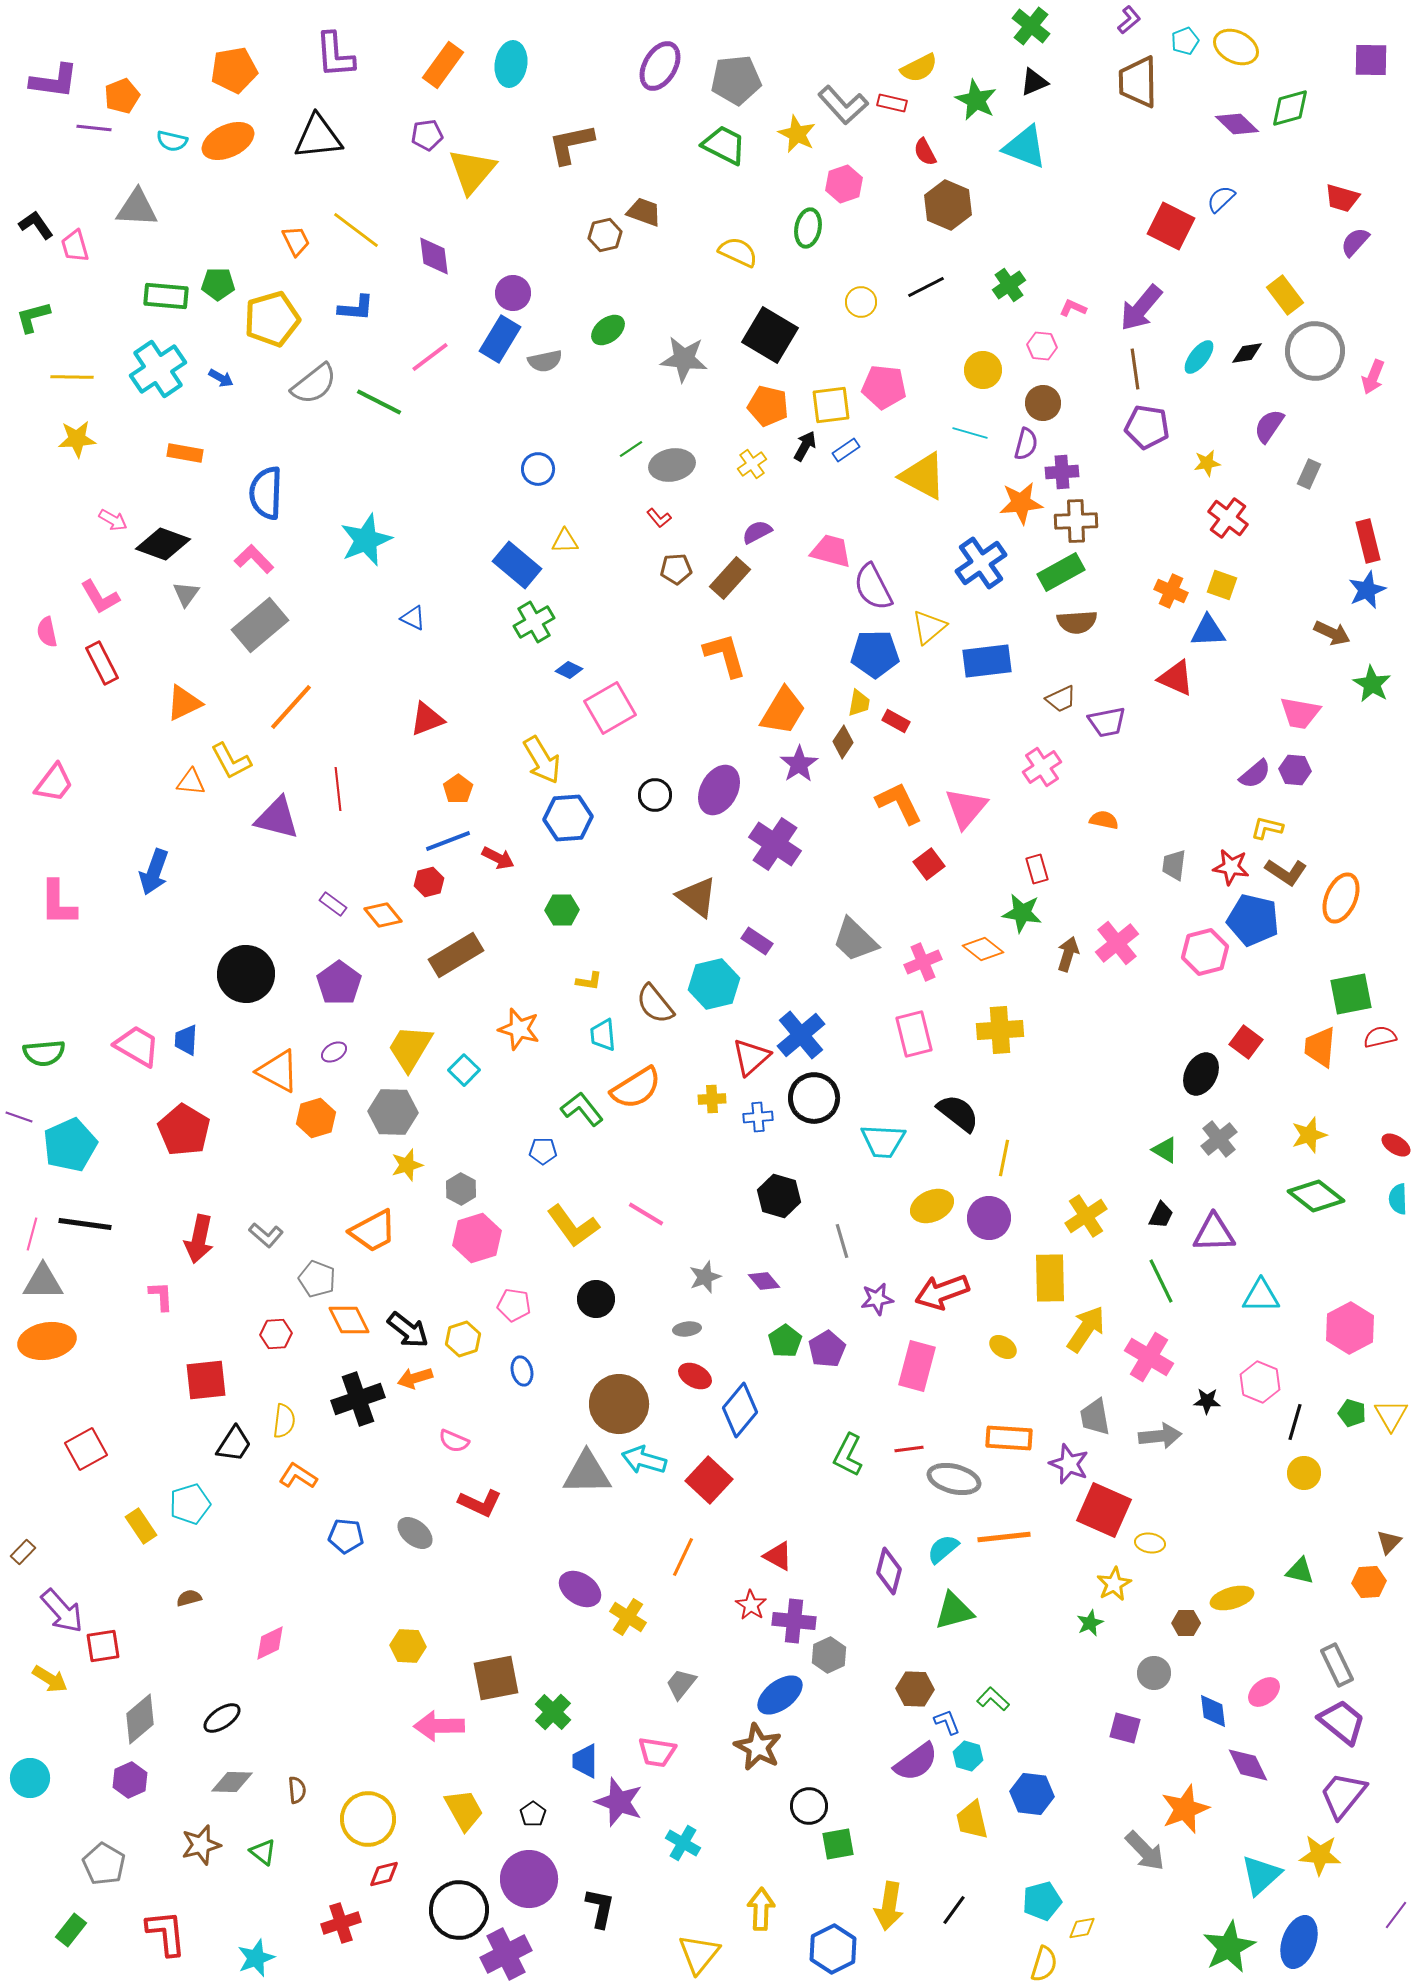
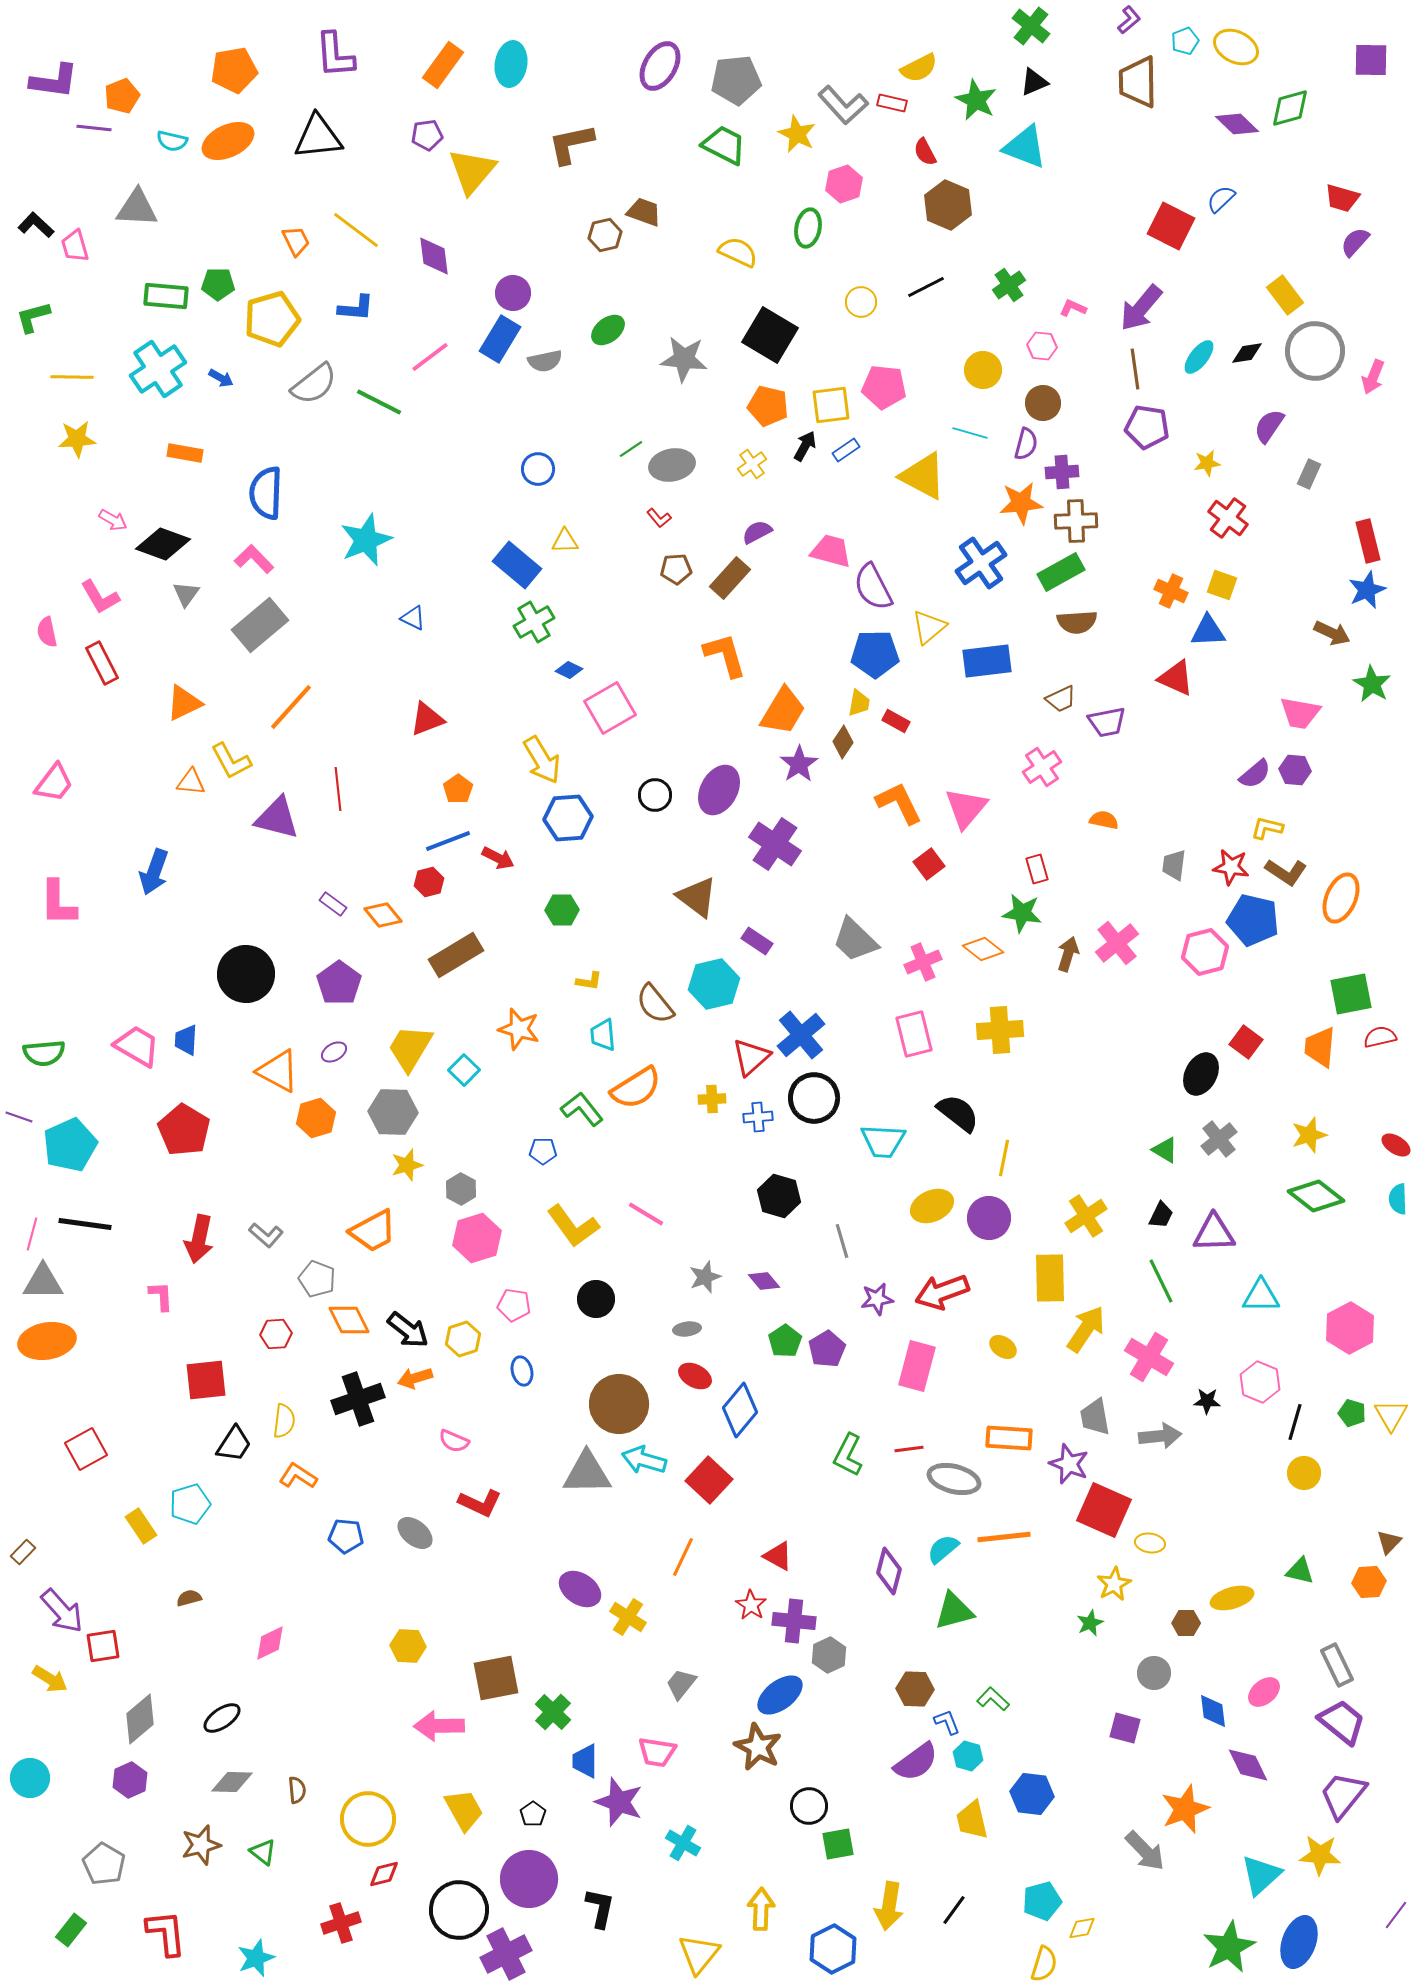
black L-shape at (36, 225): rotated 12 degrees counterclockwise
